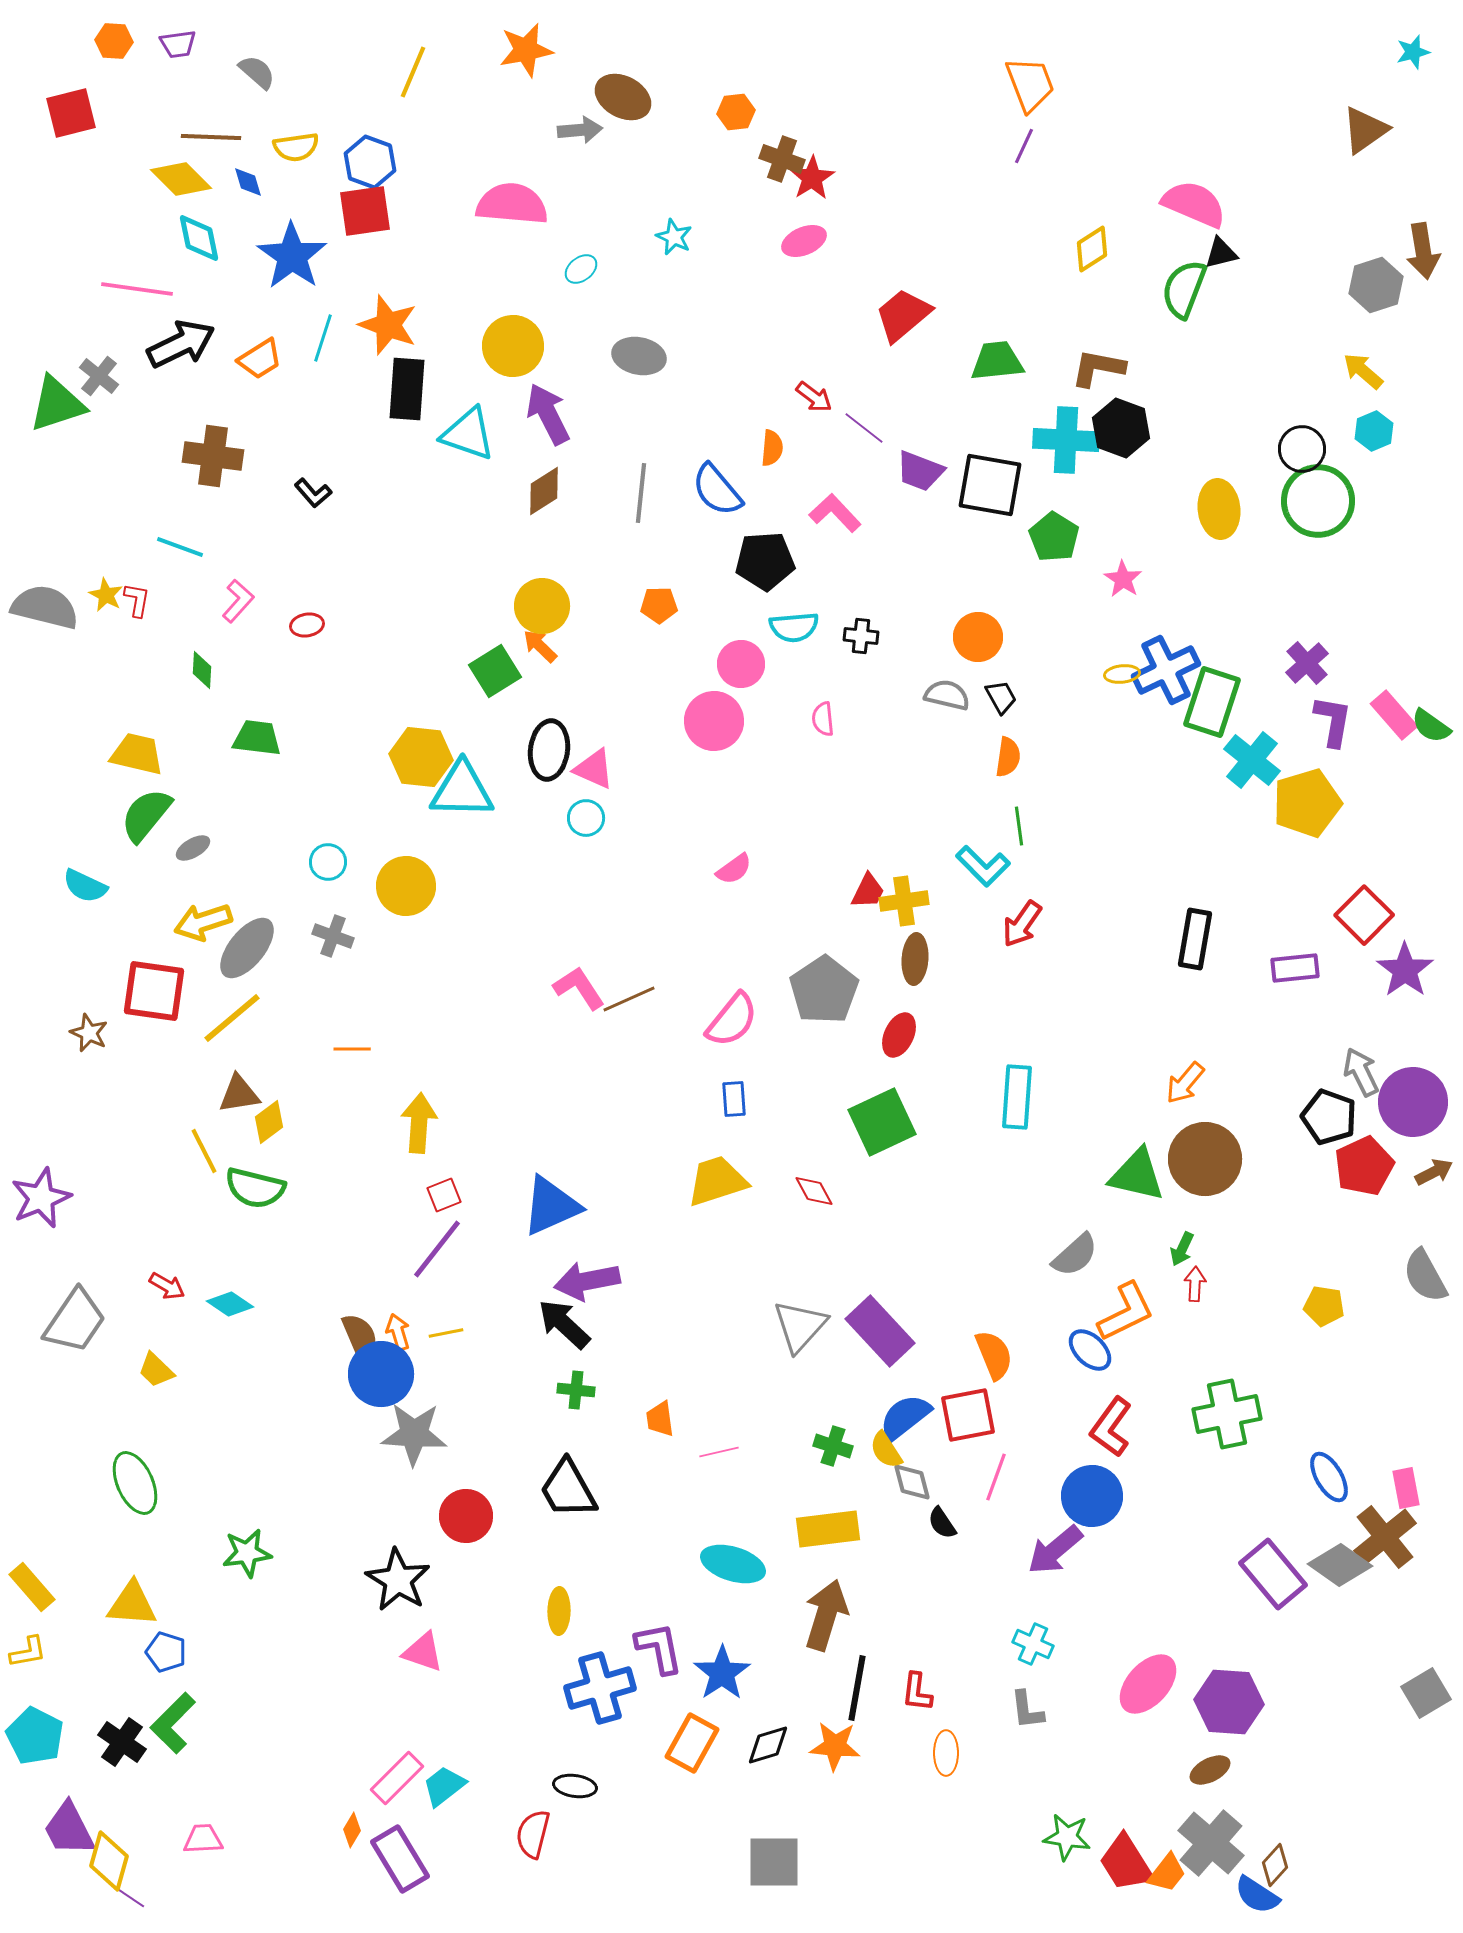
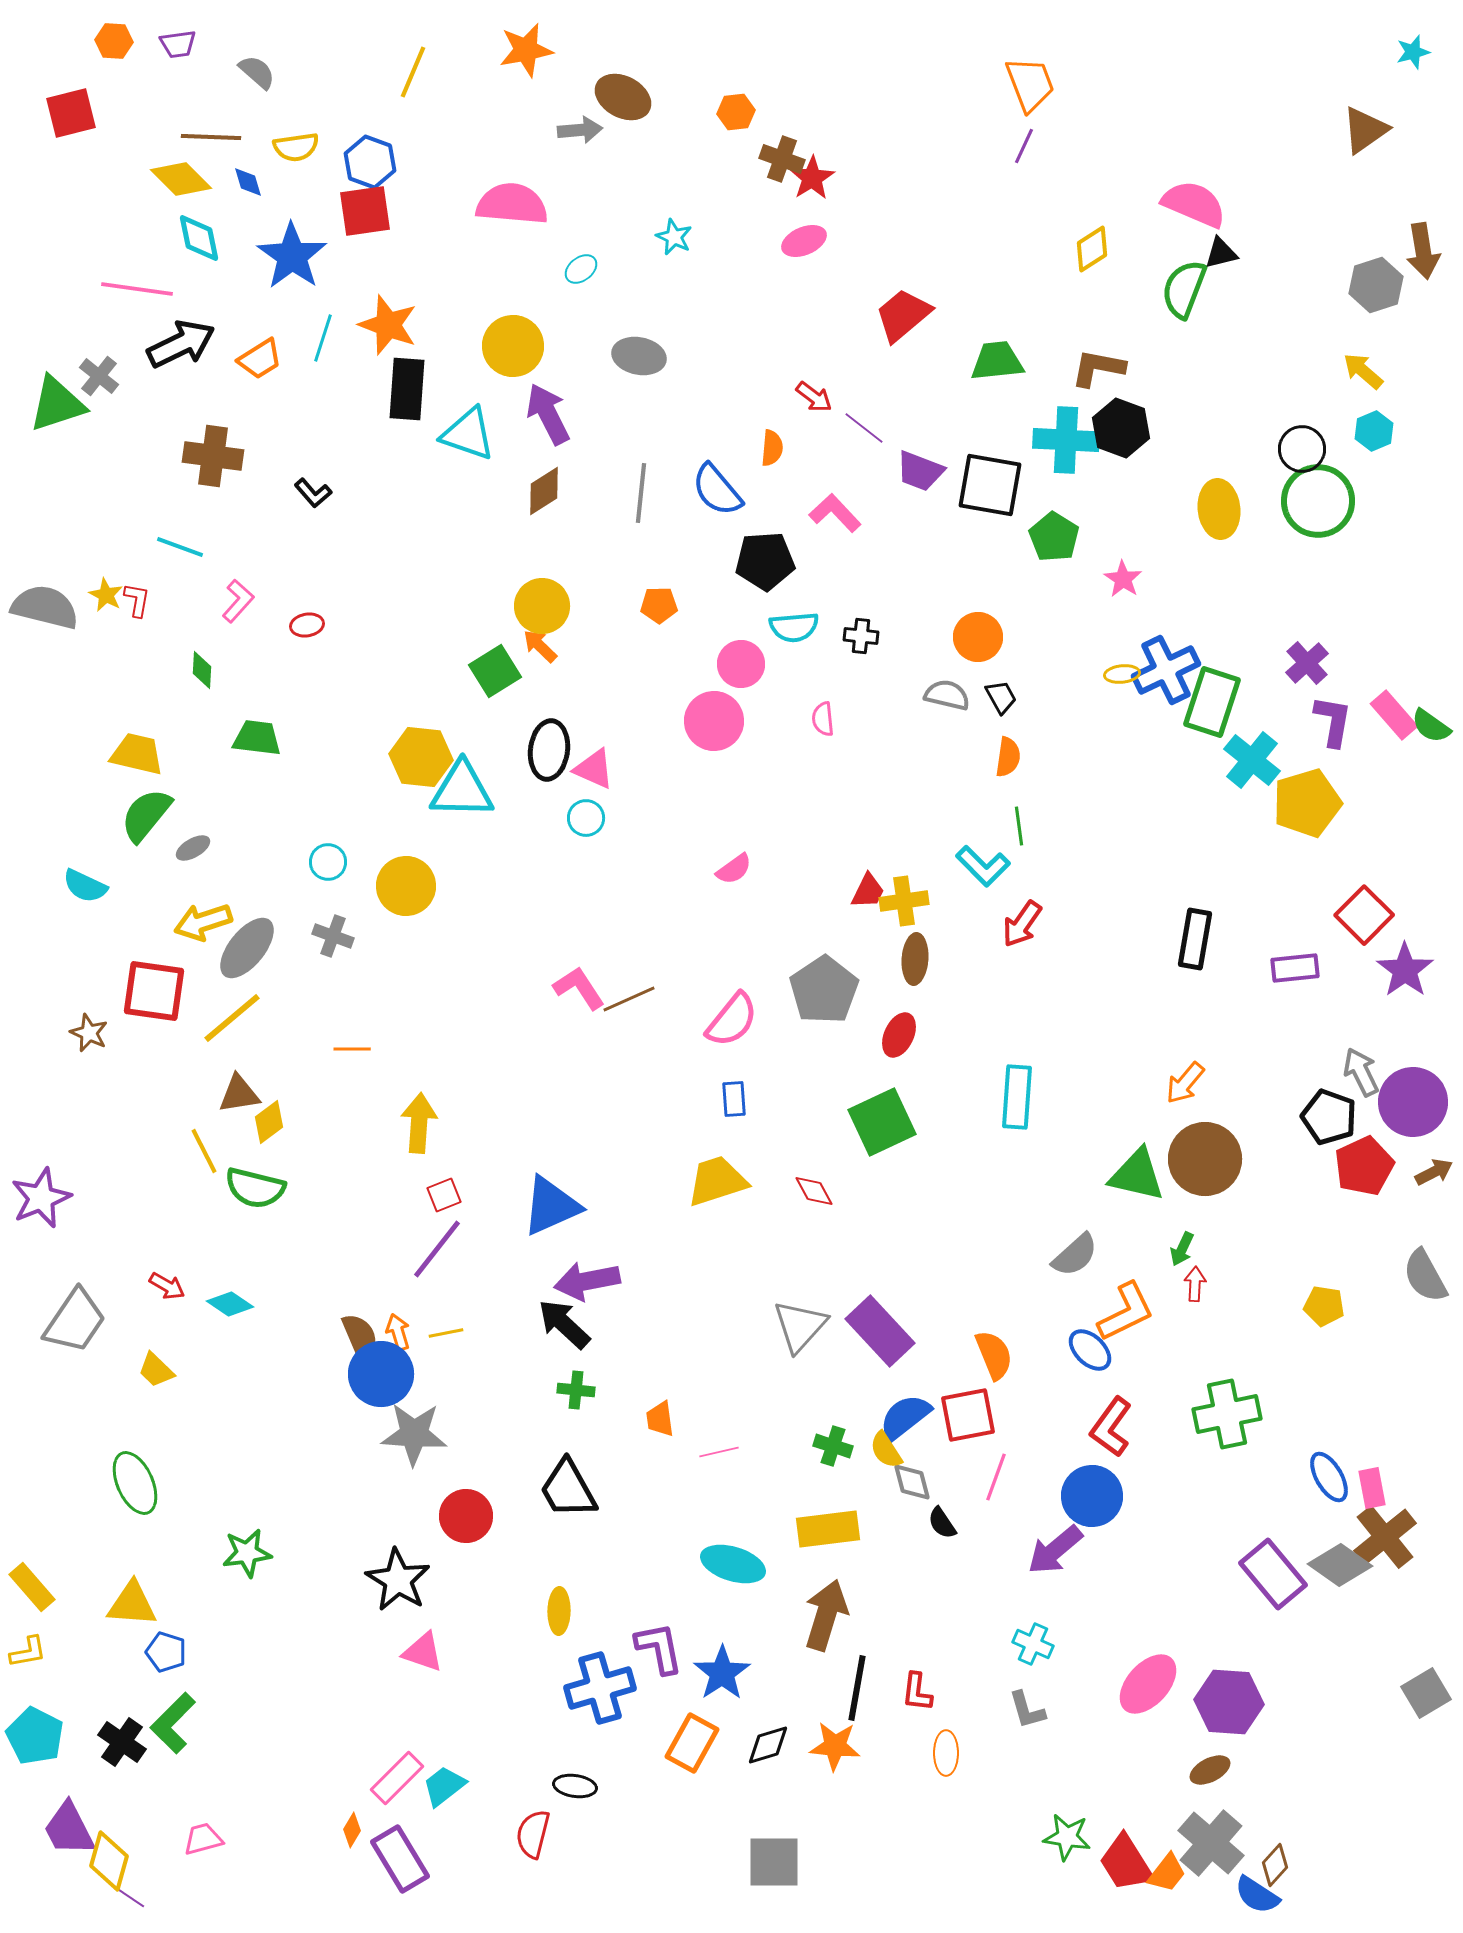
pink rectangle at (1406, 1488): moved 34 px left
gray L-shape at (1027, 1710): rotated 9 degrees counterclockwise
pink trapezoid at (203, 1839): rotated 12 degrees counterclockwise
